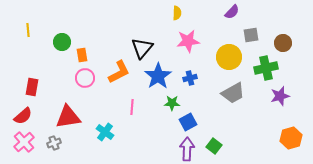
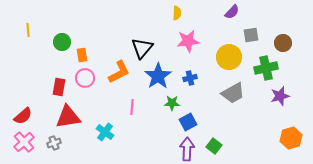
red rectangle: moved 27 px right
